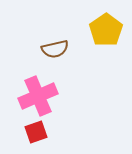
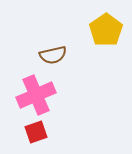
brown semicircle: moved 2 px left, 6 px down
pink cross: moved 2 px left, 1 px up
